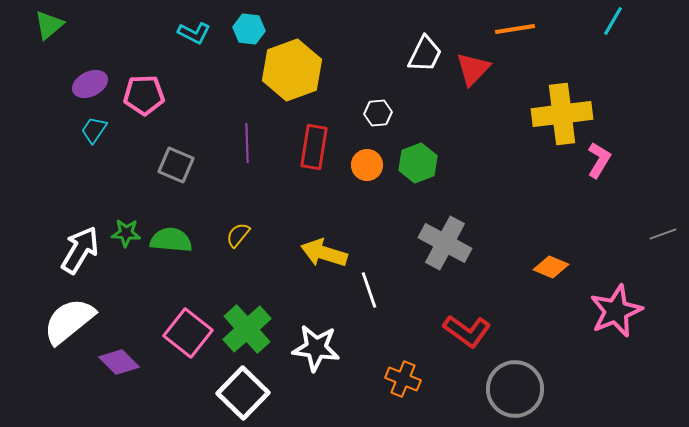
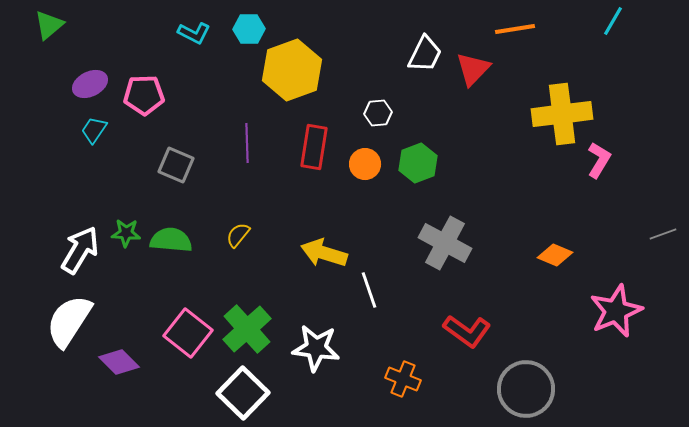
cyan hexagon: rotated 8 degrees counterclockwise
orange circle: moved 2 px left, 1 px up
orange diamond: moved 4 px right, 12 px up
white semicircle: rotated 18 degrees counterclockwise
gray circle: moved 11 px right
